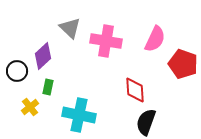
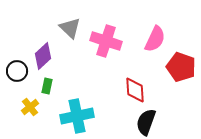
pink cross: rotated 8 degrees clockwise
red pentagon: moved 2 px left, 3 px down
green rectangle: moved 1 px left, 1 px up
cyan cross: moved 2 px left, 1 px down; rotated 24 degrees counterclockwise
